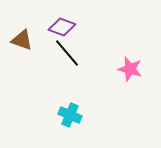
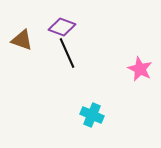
black line: rotated 16 degrees clockwise
pink star: moved 10 px right; rotated 10 degrees clockwise
cyan cross: moved 22 px right
